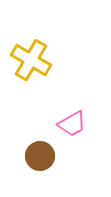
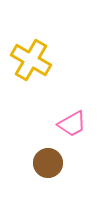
brown circle: moved 8 px right, 7 px down
